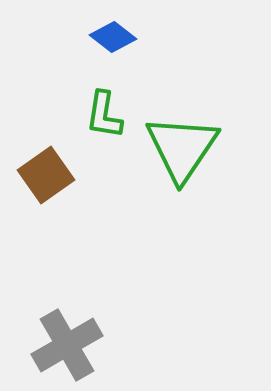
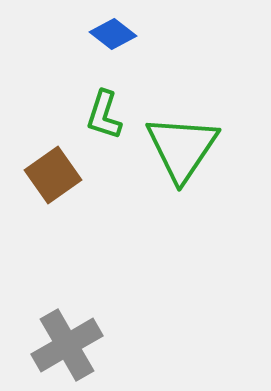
blue diamond: moved 3 px up
green L-shape: rotated 9 degrees clockwise
brown square: moved 7 px right
